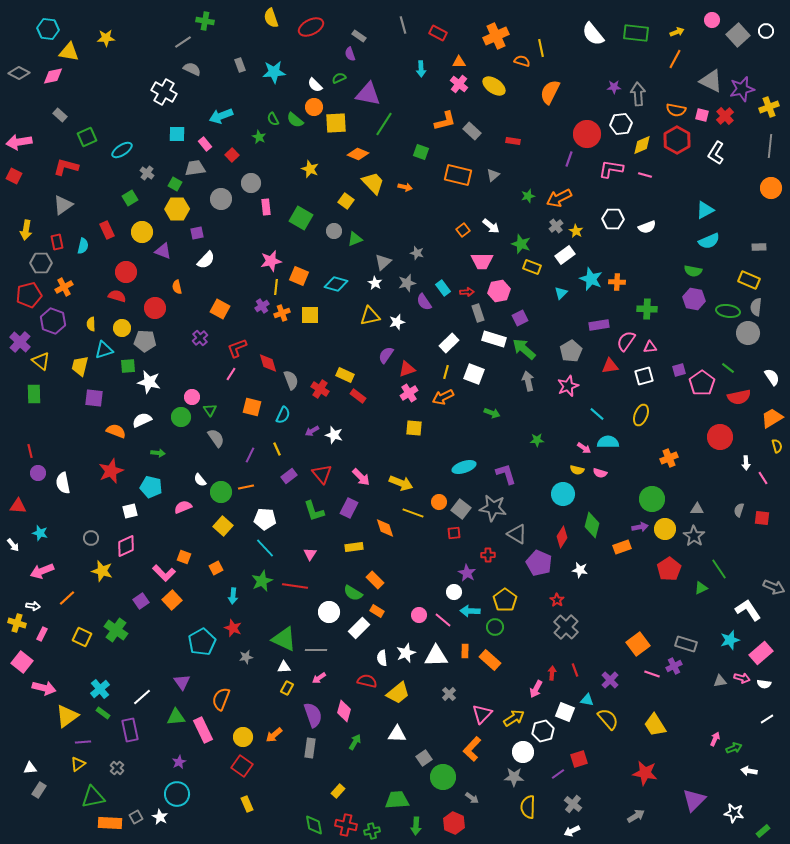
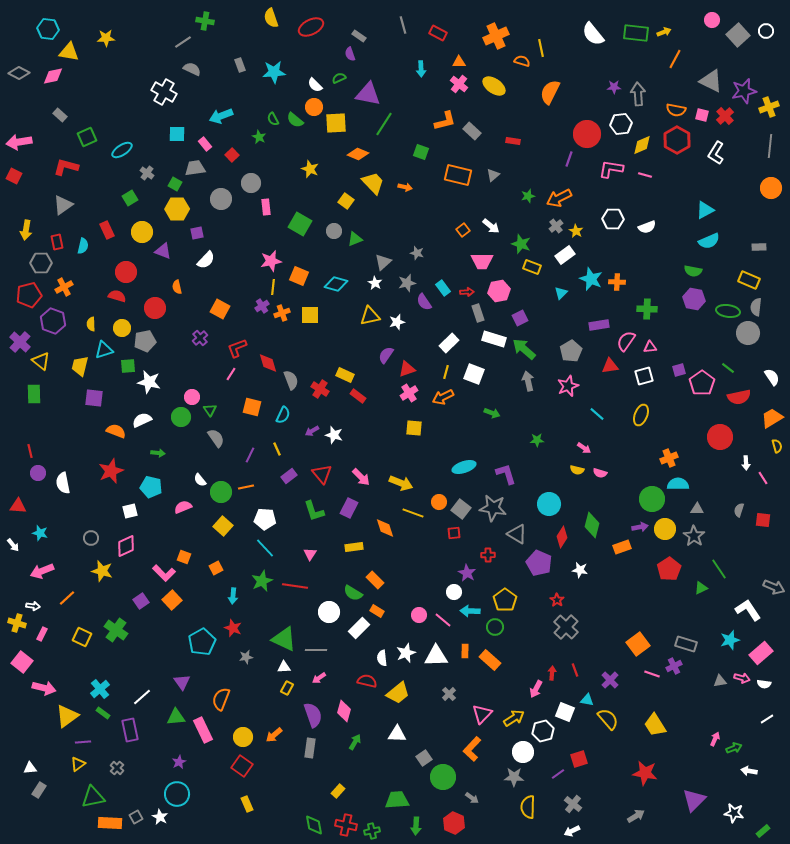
yellow arrow at (677, 32): moved 13 px left
purple star at (742, 89): moved 2 px right, 2 px down
green square at (301, 218): moved 1 px left, 6 px down
yellow line at (276, 287): moved 3 px left
gray pentagon at (145, 341): rotated 15 degrees counterclockwise
cyan semicircle at (608, 442): moved 70 px right, 42 px down
cyan circle at (563, 494): moved 14 px left, 10 px down
red square at (762, 518): moved 1 px right, 2 px down
